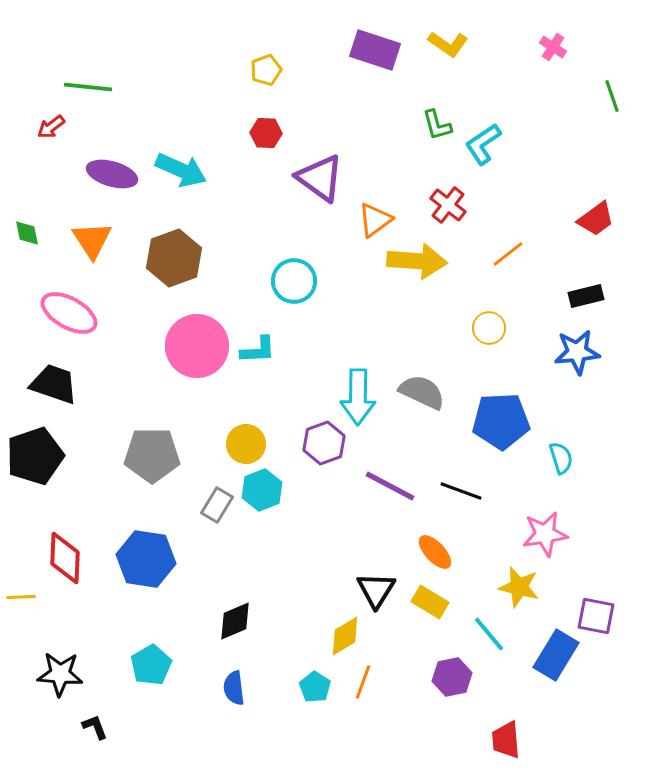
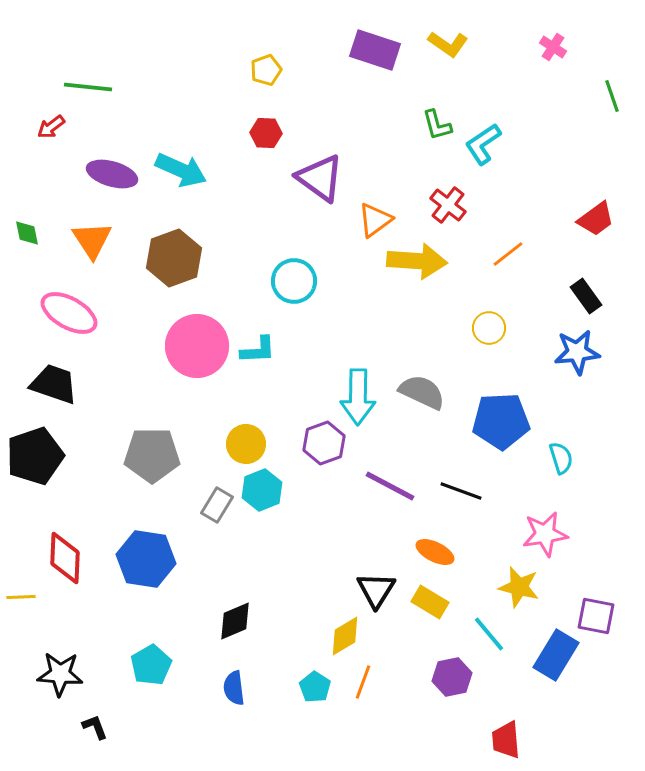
black rectangle at (586, 296): rotated 68 degrees clockwise
orange ellipse at (435, 552): rotated 21 degrees counterclockwise
